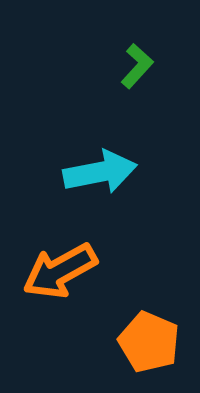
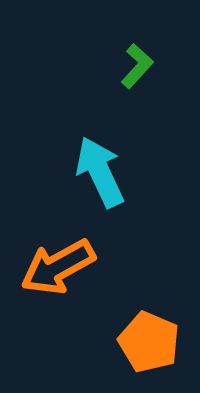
cyan arrow: rotated 104 degrees counterclockwise
orange arrow: moved 2 px left, 4 px up
